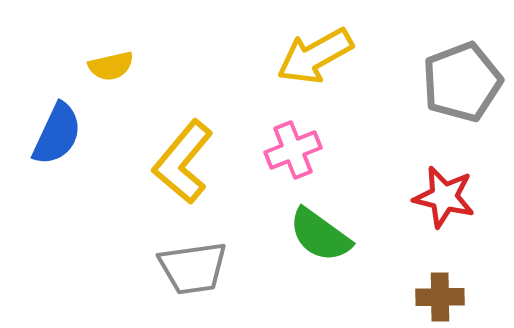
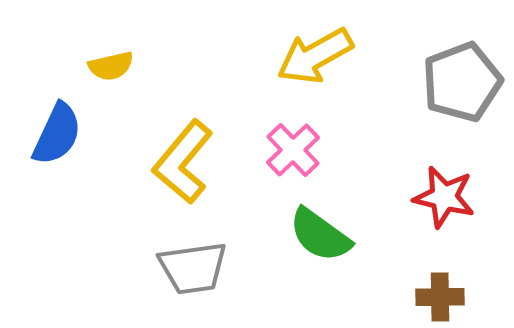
pink cross: rotated 22 degrees counterclockwise
